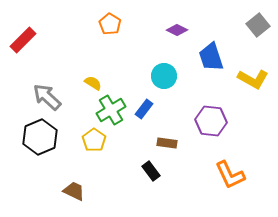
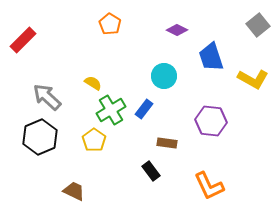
orange L-shape: moved 21 px left, 11 px down
